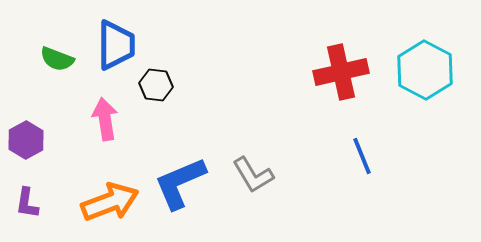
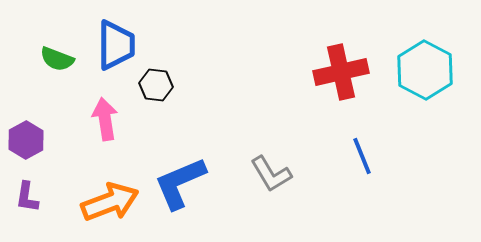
gray L-shape: moved 18 px right, 1 px up
purple L-shape: moved 6 px up
